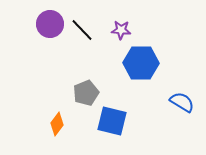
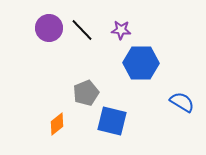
purple circle: moved 1 px left, 4 px down
orange diamond: rotated 15 degrees clockwise
